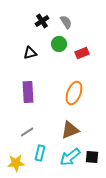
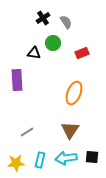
black cross: moved 1 px right, 3 px up
green circle: moved 6 px left, 1 px up
black triangle: moved 4 px right; rotated 24 degrees clockwise
purple rectangle: moved 11 px left, 12 px up
brown triangle: rotated 36 degrees counterclockwise
cyan rectangle: moved 7 px down
cyan arrow: moved 4 px left, 1 px down; rotated 30 degrees clockwise
